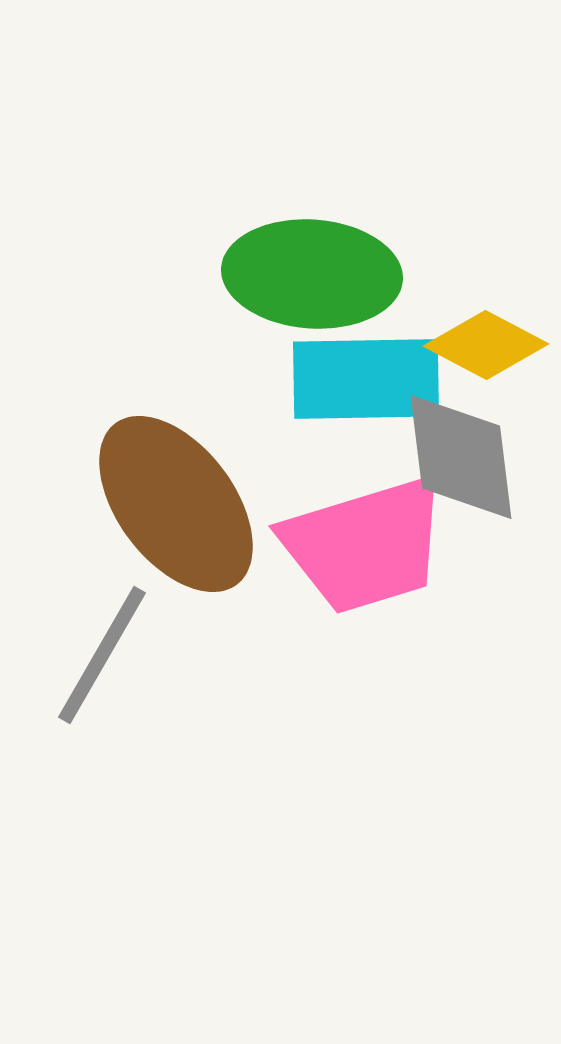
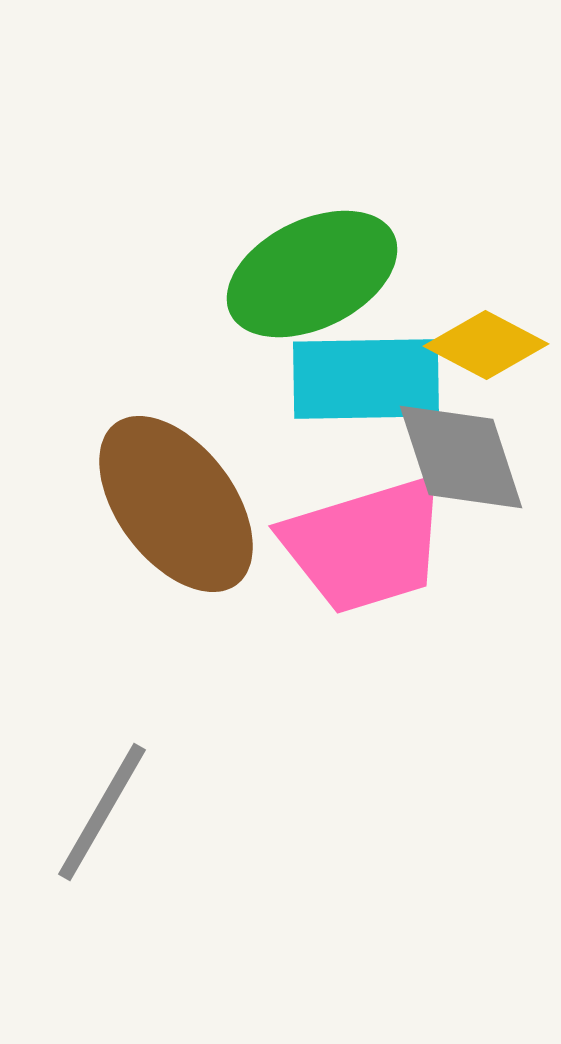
green ellipse: rotated 30 degrees counterclockwise
gray diamond: rotated 11 degrees counterclockwise
gray line: moved 157 px down
